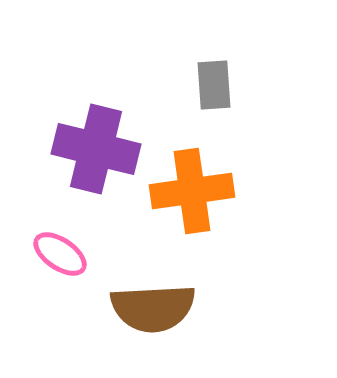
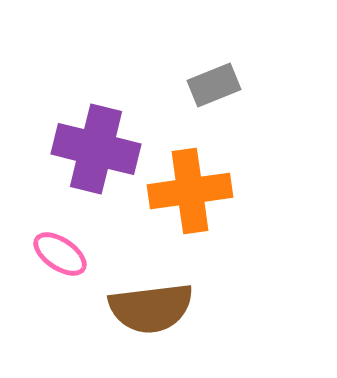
gray rectangle: rotated 72 degrees clockwise
orange cross: moved 2 px left
brown semicircle: moved 2 px left; rotated 4 degrees counterclockwise
